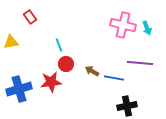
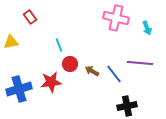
pink cross: moved 7 px left, 7 px up
red circle: moved 4 px right
blue line: moved 4 px up; rotated 42 degrees clockwise
